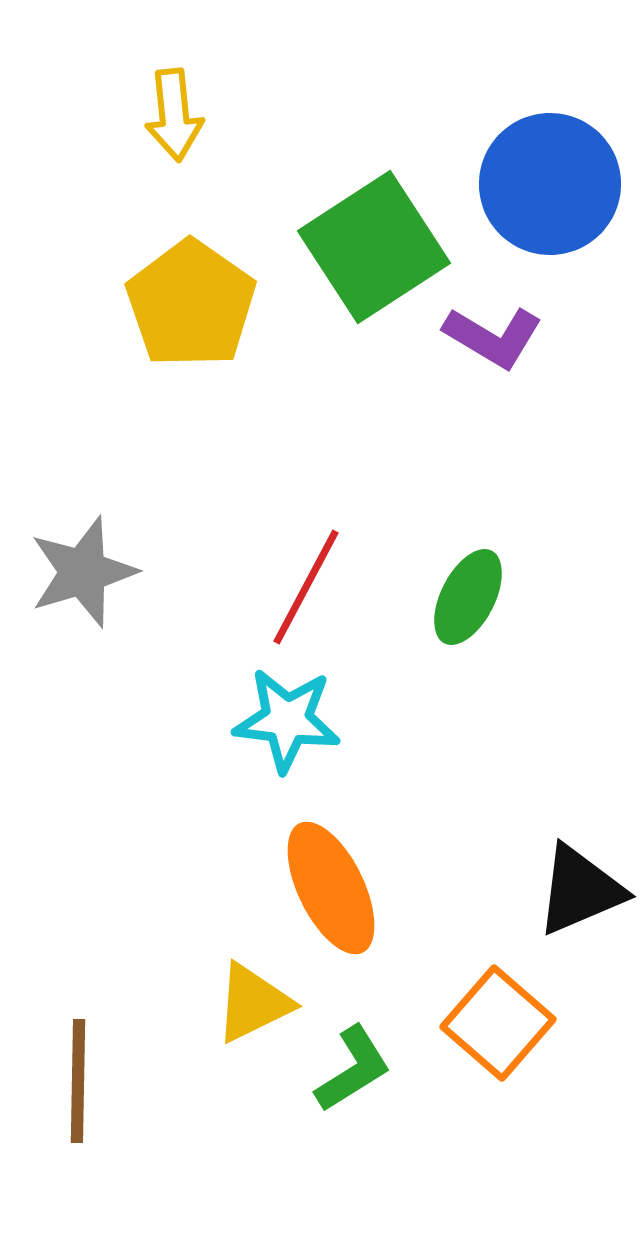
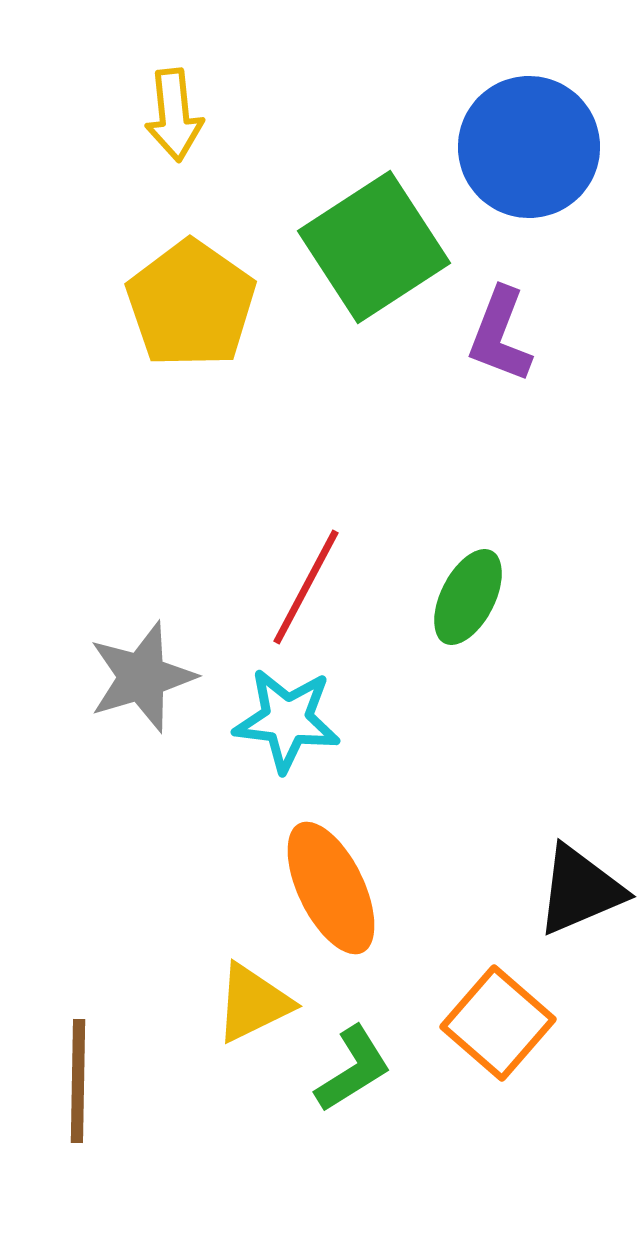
blue circle: moved 21 px left, 37 px up
purple L-shape: moved 7 px right, 2 px up; rotated 80 degrees clockwise
gray star: moved 59 px right, 105 px down
